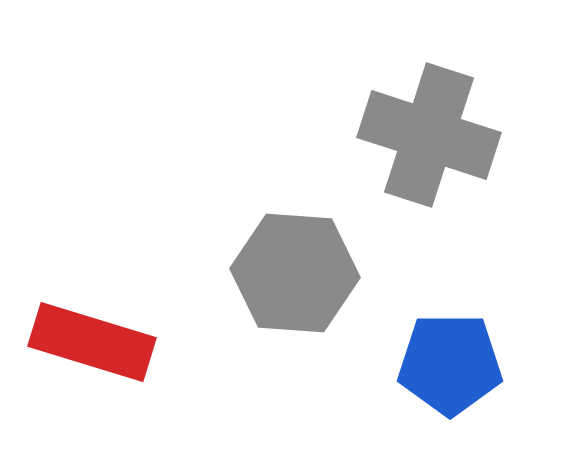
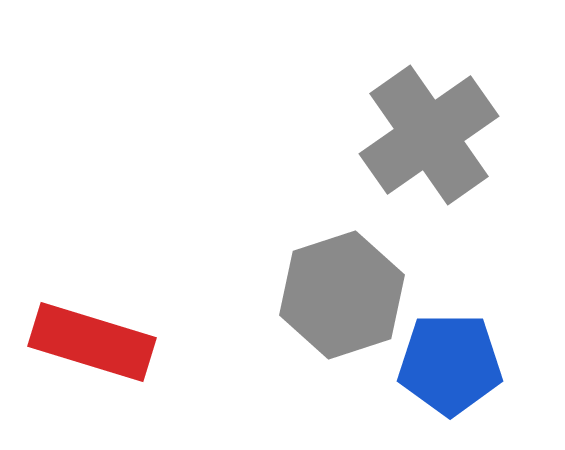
gray cross: rotated 37 degrees clockwise
gray hexagon: moved 47 px right, 22 px down; rotated 22 degrees counterclockwise
